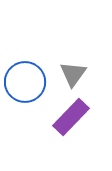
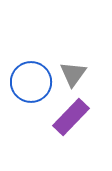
blue circle: moved 6 px right
